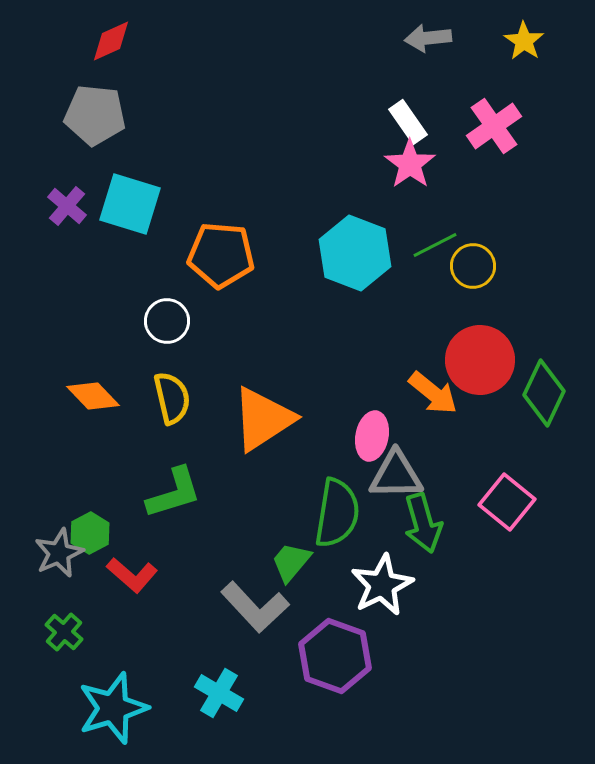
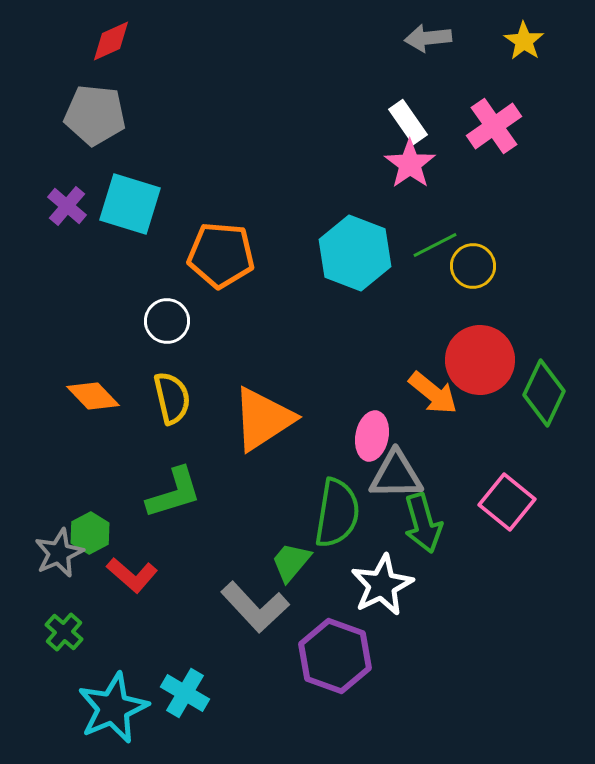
cyan cross: moved 34 px left
cyan star: rotated 6 degrees counterclockwise
